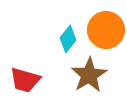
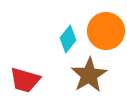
orange circle: moved 1 px down
